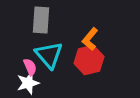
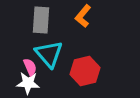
orange L-shape: moved 7 px left, 23 px up
cyan triangle: moved 1 px up
red hexagon: moved 4 px left, 11 px down
white star: rotated 20 degrees clockwise
